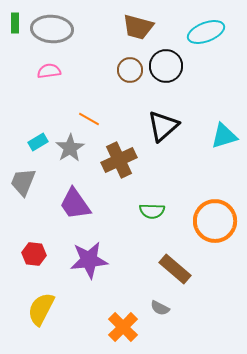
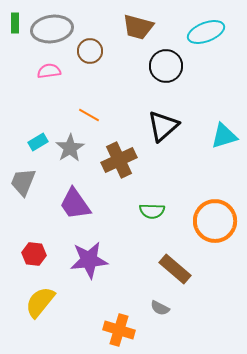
gray ellipse: rotated 12 degrees counterclockwise
brown circle: moved 40 px left, 19 px up
orange line: moved 4 px up
yellow semicircle: moved 1 px left, 7 px up; rotated 12 degrees clockwise
orange cross: moved 4 px left, 3 px down; rotated 28 degrees counterclockwise
